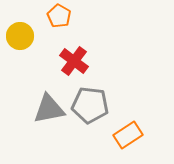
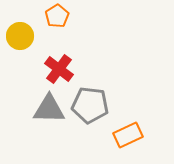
orange pentagon: moved 2 px left; rotated 10 degrees clockwise
red cross: moved 15 px left, 8 px down
gray triangle: rotated 12 degrees clockwise
orange rectangle: rotated 8 degrees clockwise
